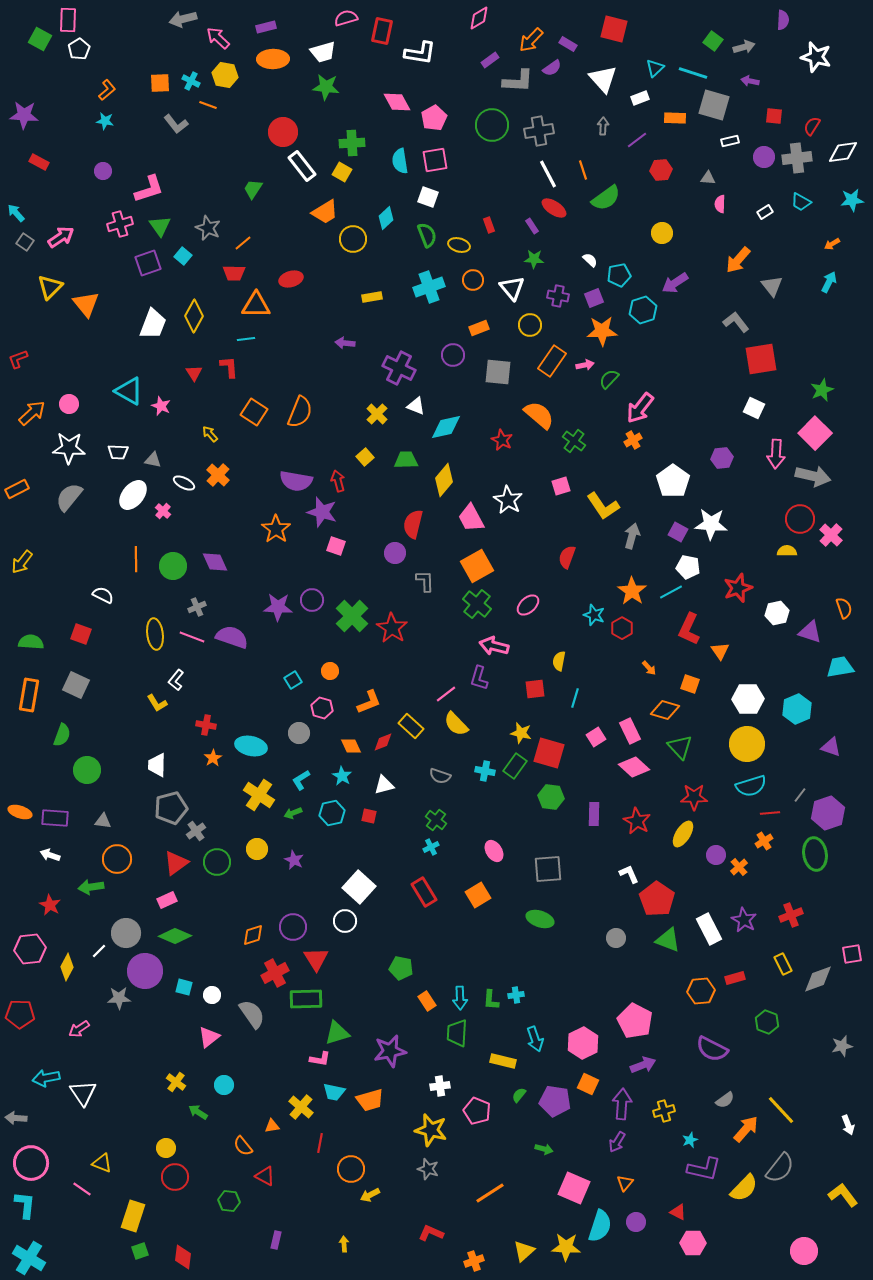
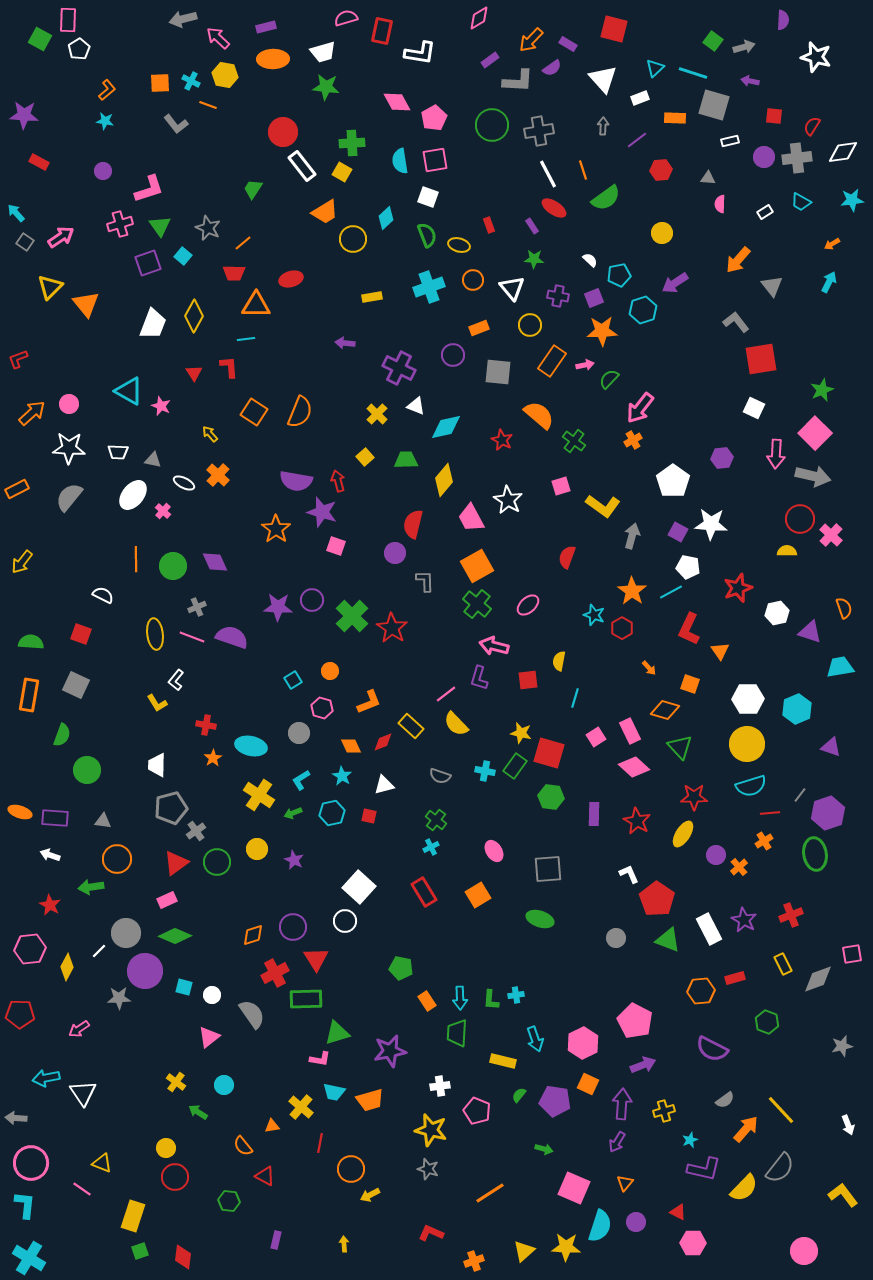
yellow L-shape at (603, 506): rotated 20 degrees counterclockwise
red square at (535, 689): moved 7 px left, 9 px up
